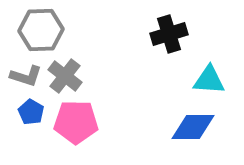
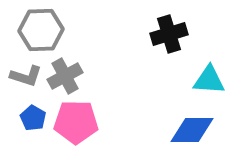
gray cross: rotated 24 degrees clockwise
blue pentagon: moved 2 px right, 6 px down
blue diamond: moved 1 px left, 3 px down
